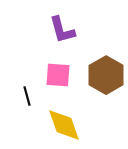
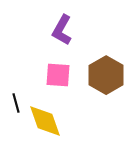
purple L-shape: rotated 44 degrees clockwise
black line: moved 11 px left, 7 px down
yellow diamond: moved 19 px left, 4 px up
